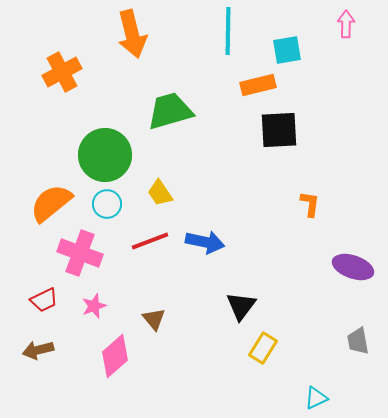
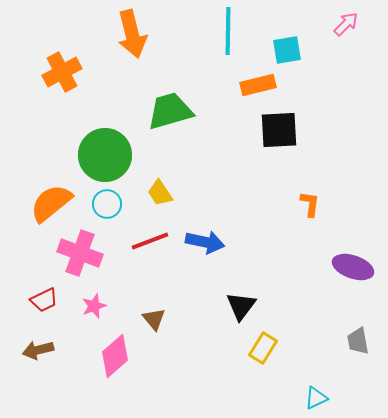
pink arrow: rotated 44 degrees clockwise
